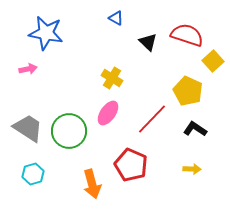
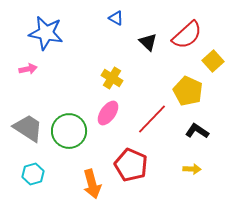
red semicircle: rotated 120 degrees clockwise
black L-shape: moved 2 px right, 2 px down
